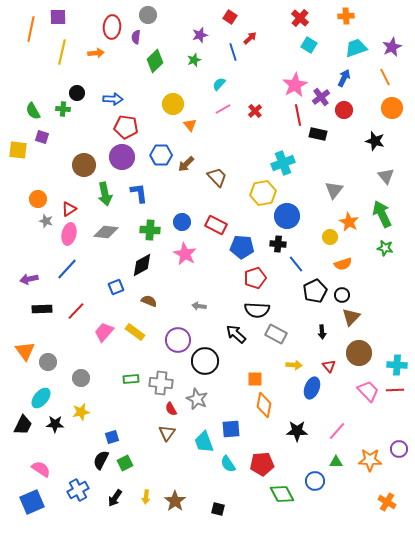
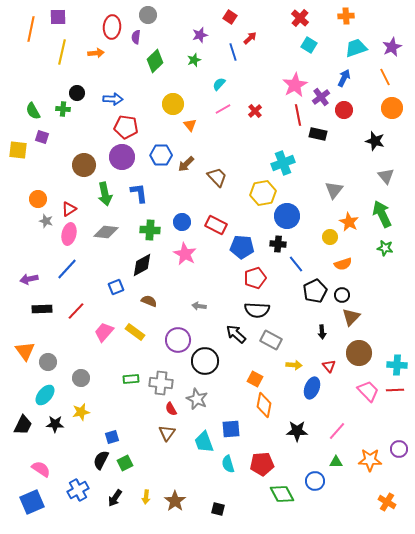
gray rectangle at (276, 334): moved 5 px left, 6 px down
orange square at (255, 379): rotated 28 degrees clockwise
cyan ellipse at (41, 398): moved 4 px right, 3 px up
cyan semicircle at (228, 464): rotated 18 degrees clockwise
